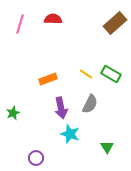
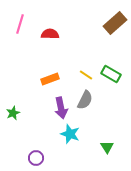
red semicircle: moved 3 px left, 15 px down
yellow line: moved 1 px down
orange rectangle: moved 2 px right
gray semicircle: moved 5 px left, 4 px up
